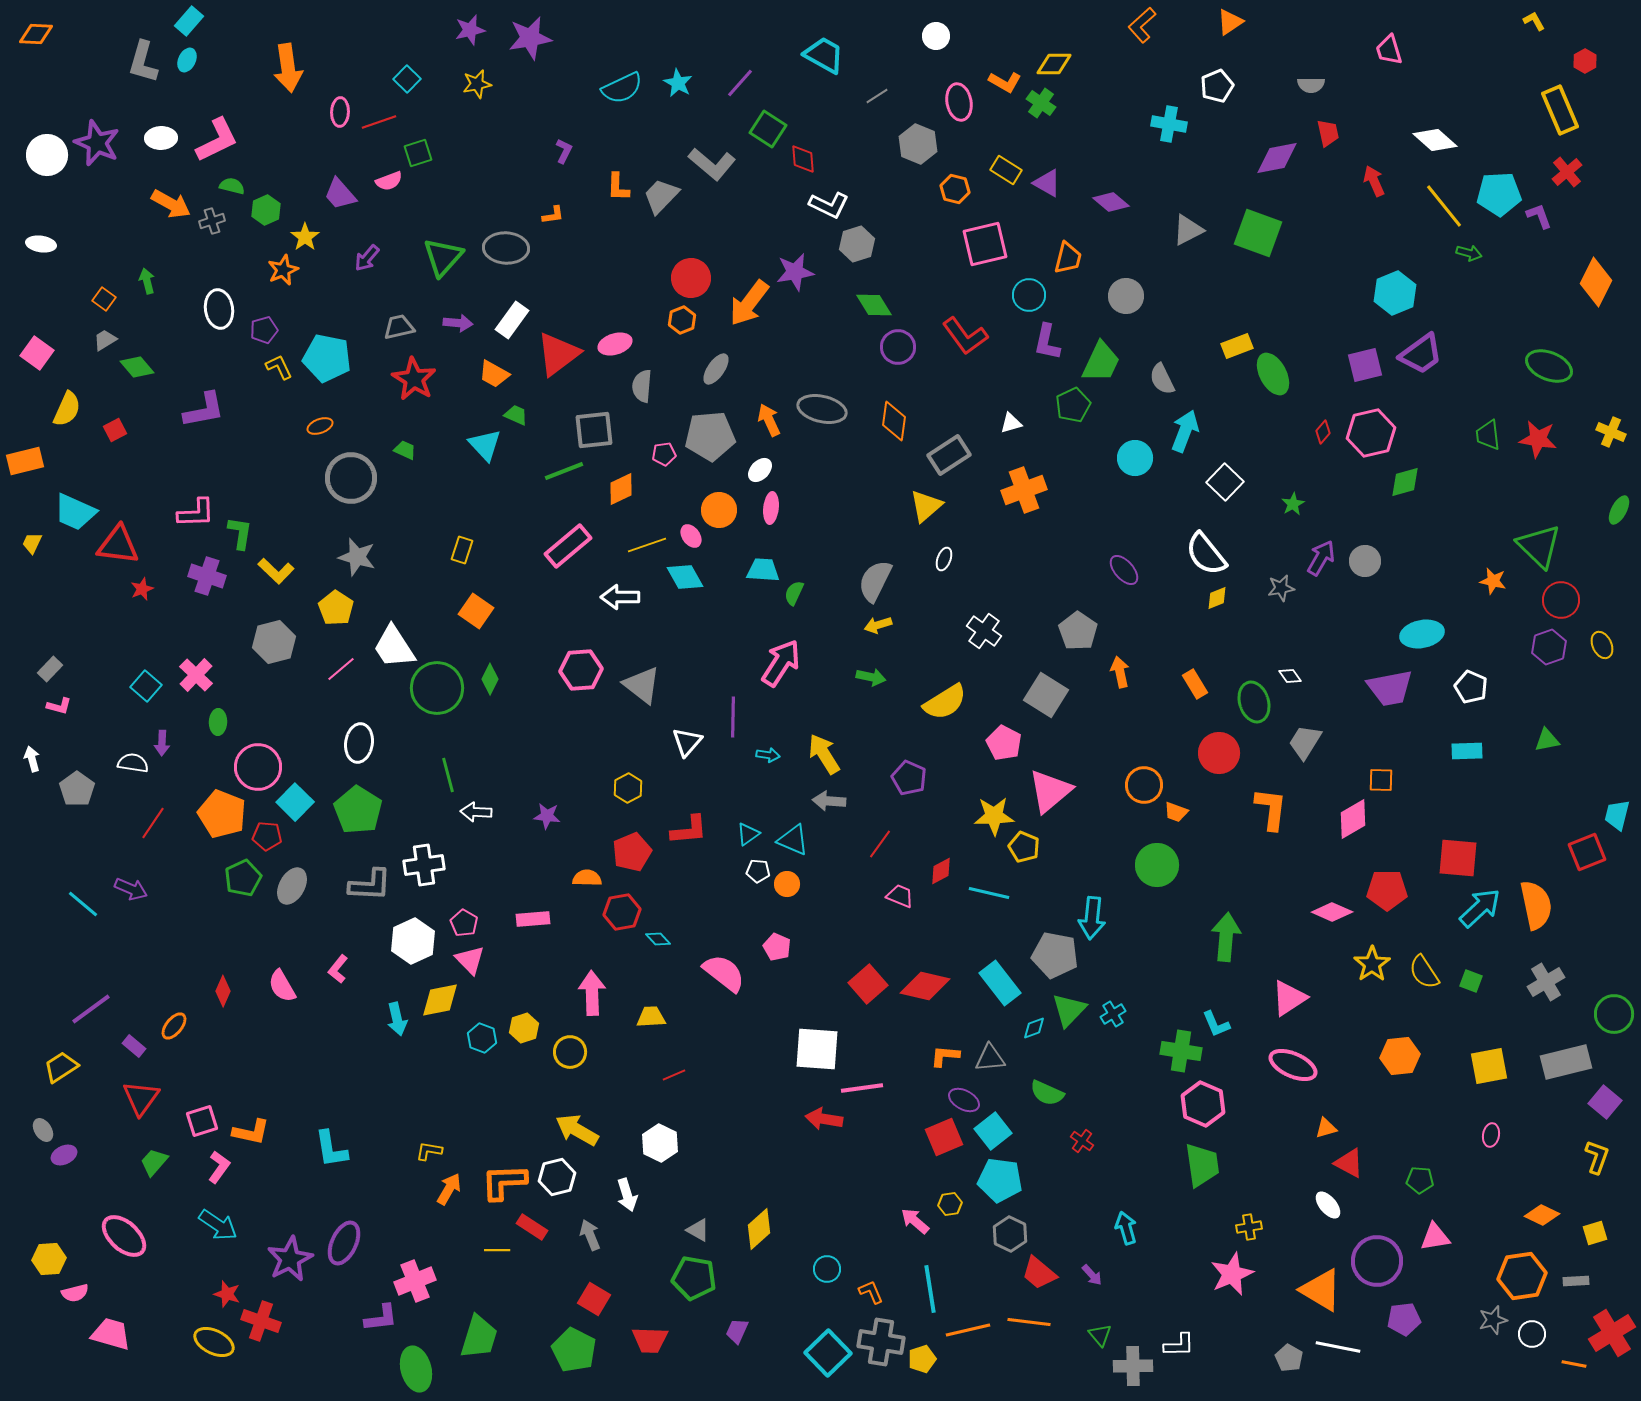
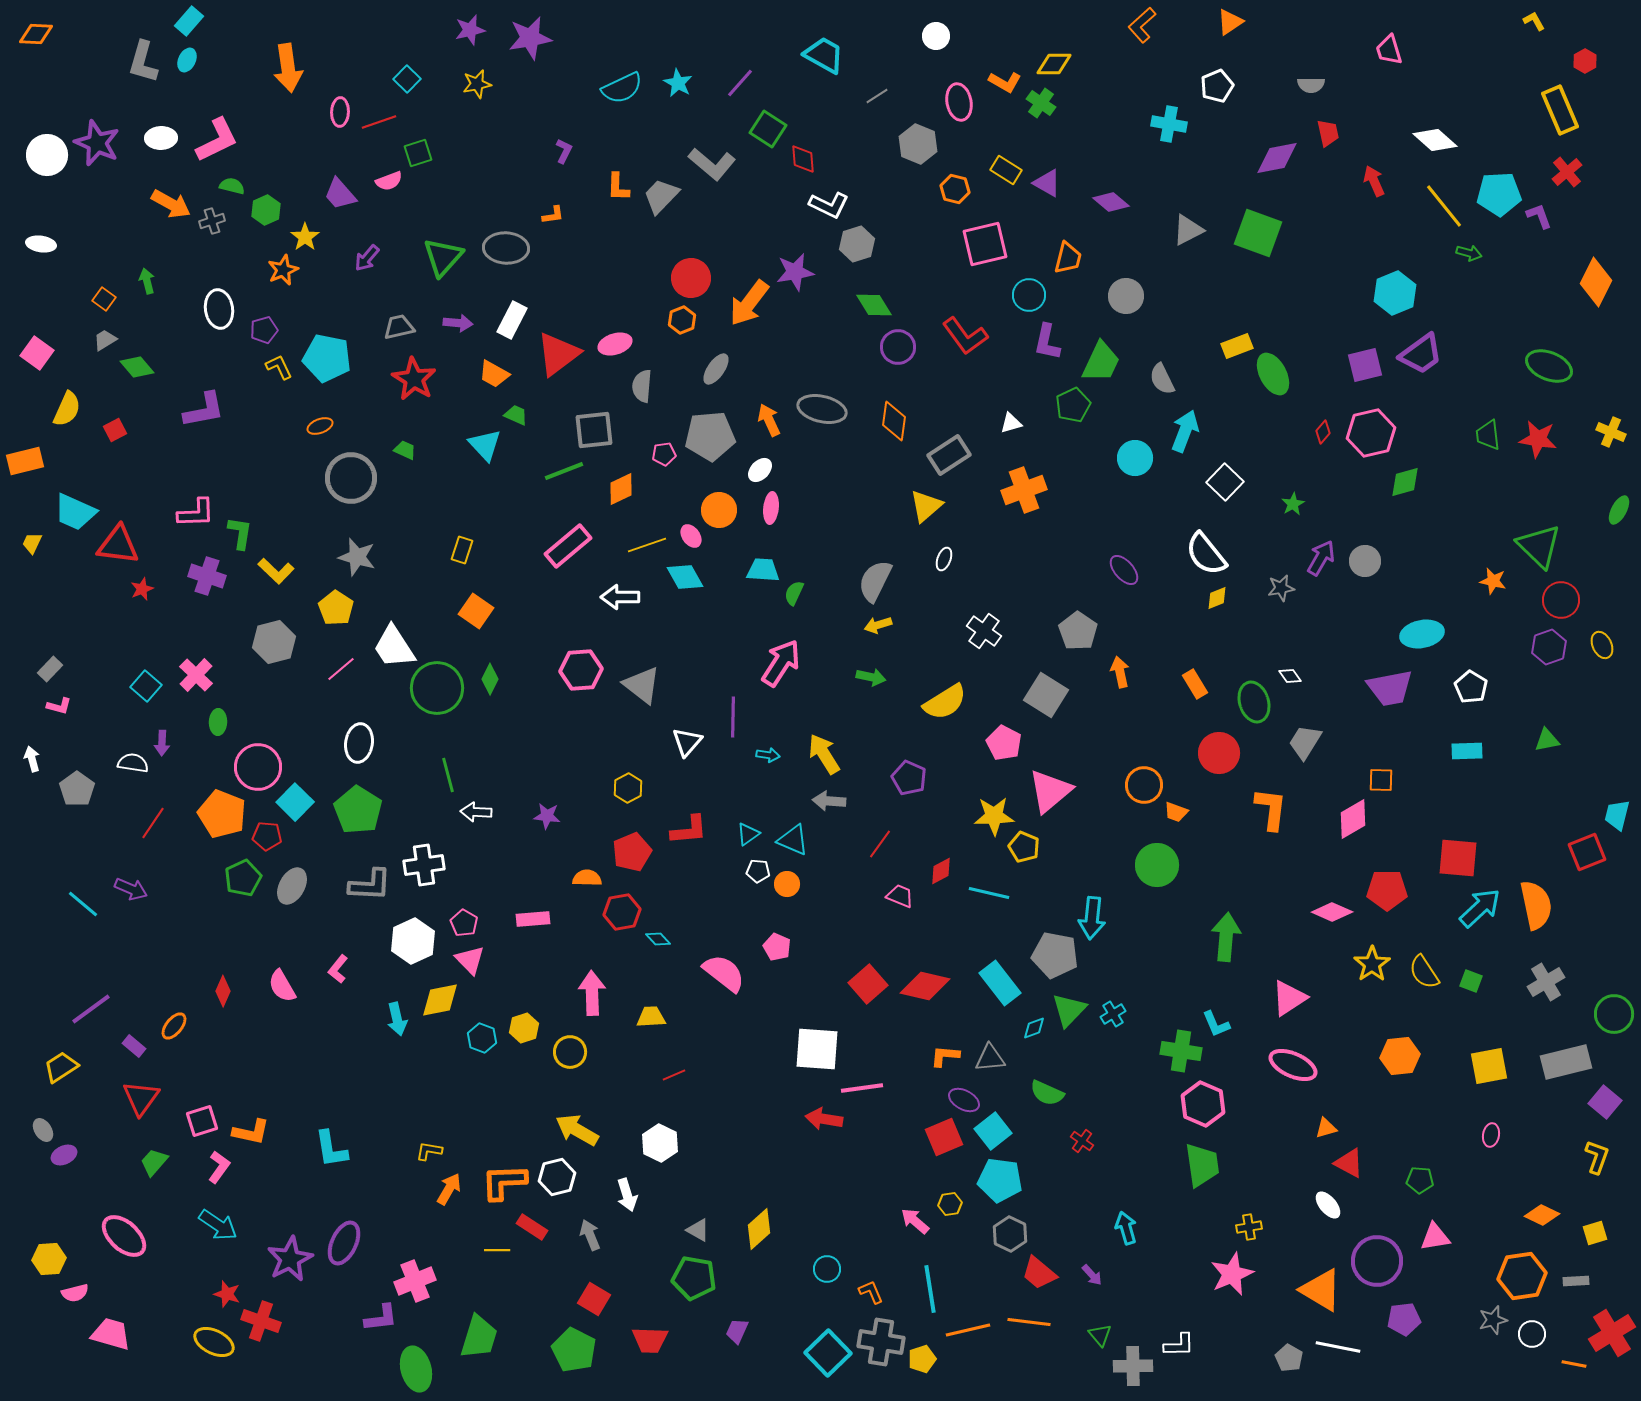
white rectangle at (512, 320): rotated 9 degrees counterclockwise
white pentagon at (1471, 687): rotated 8 degrees clockwise
